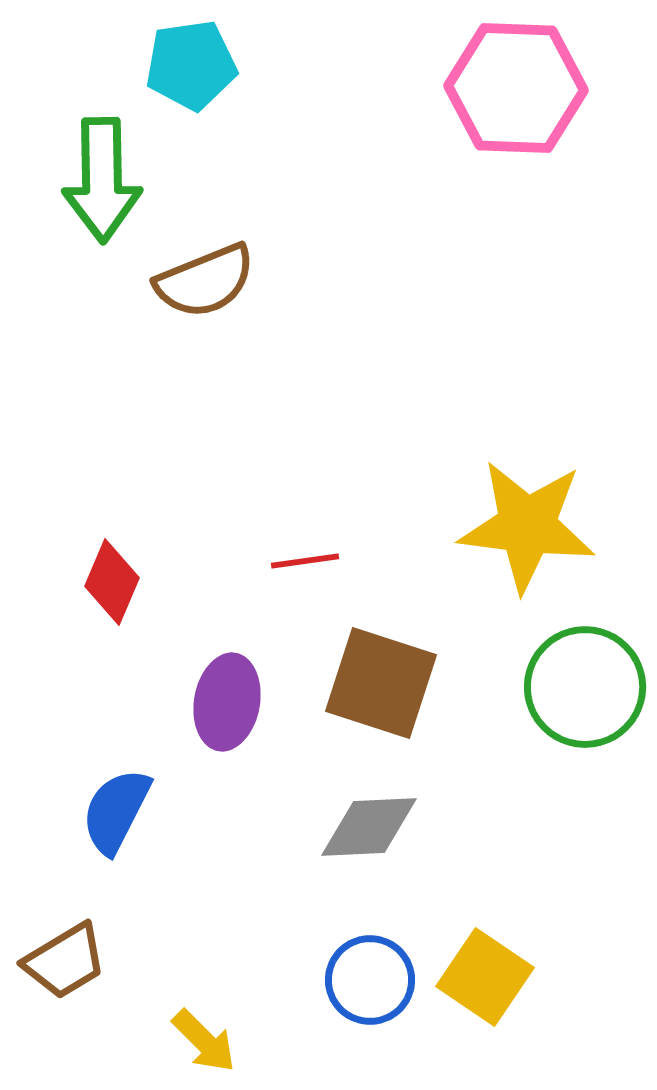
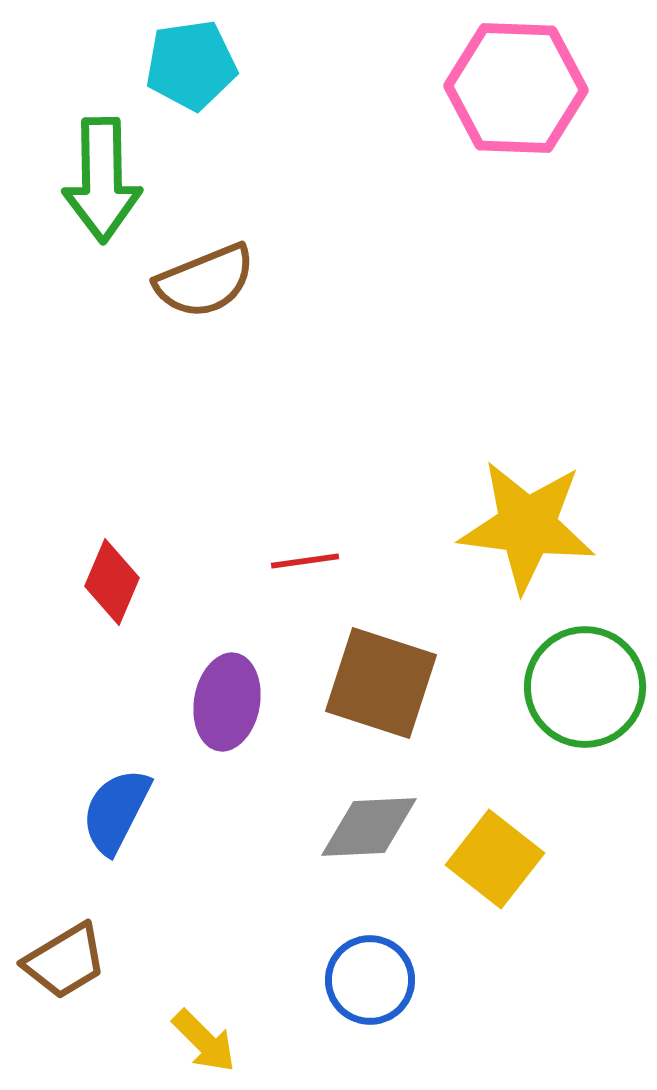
yellow square: moved 10 px right, 118 px up; rotated 4 degrees clockwise
